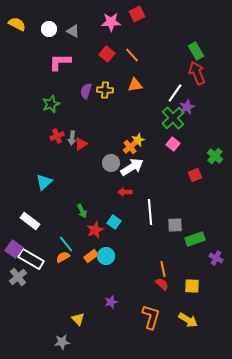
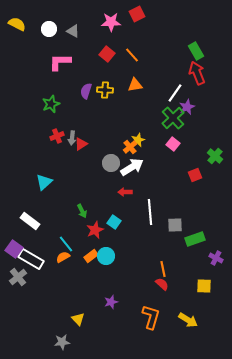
yellow square at (192, 286): moved 12 px right
